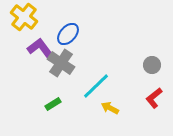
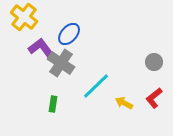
blue ellipse: moved 1 px right
purple L-shape: moved 1 px right
gray circle: moved 2 px right, 3 px up
green rectangle: rotated 49 degrees counterclockwise
yellow arrow: moved 14 px right, 5 px up
